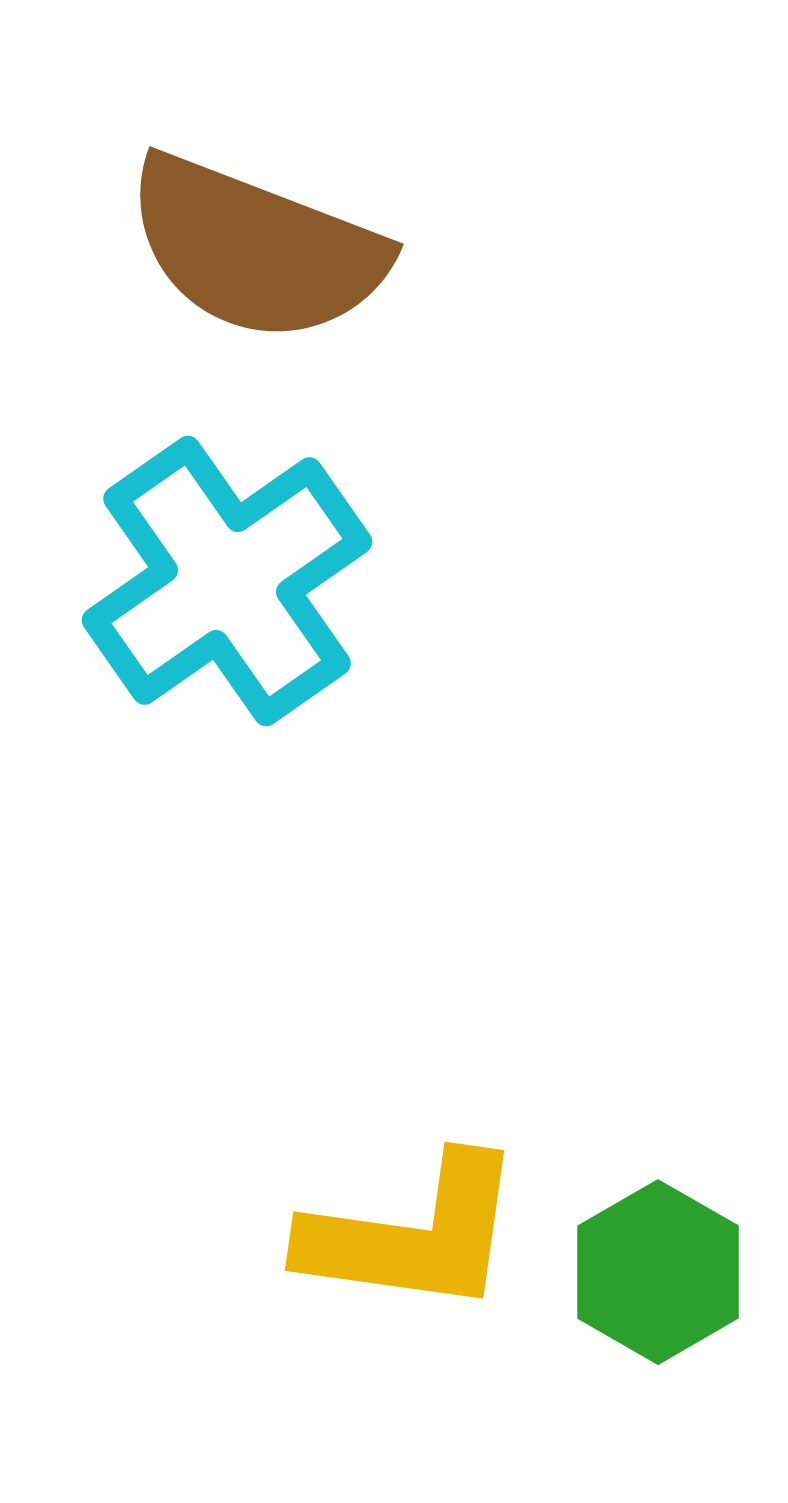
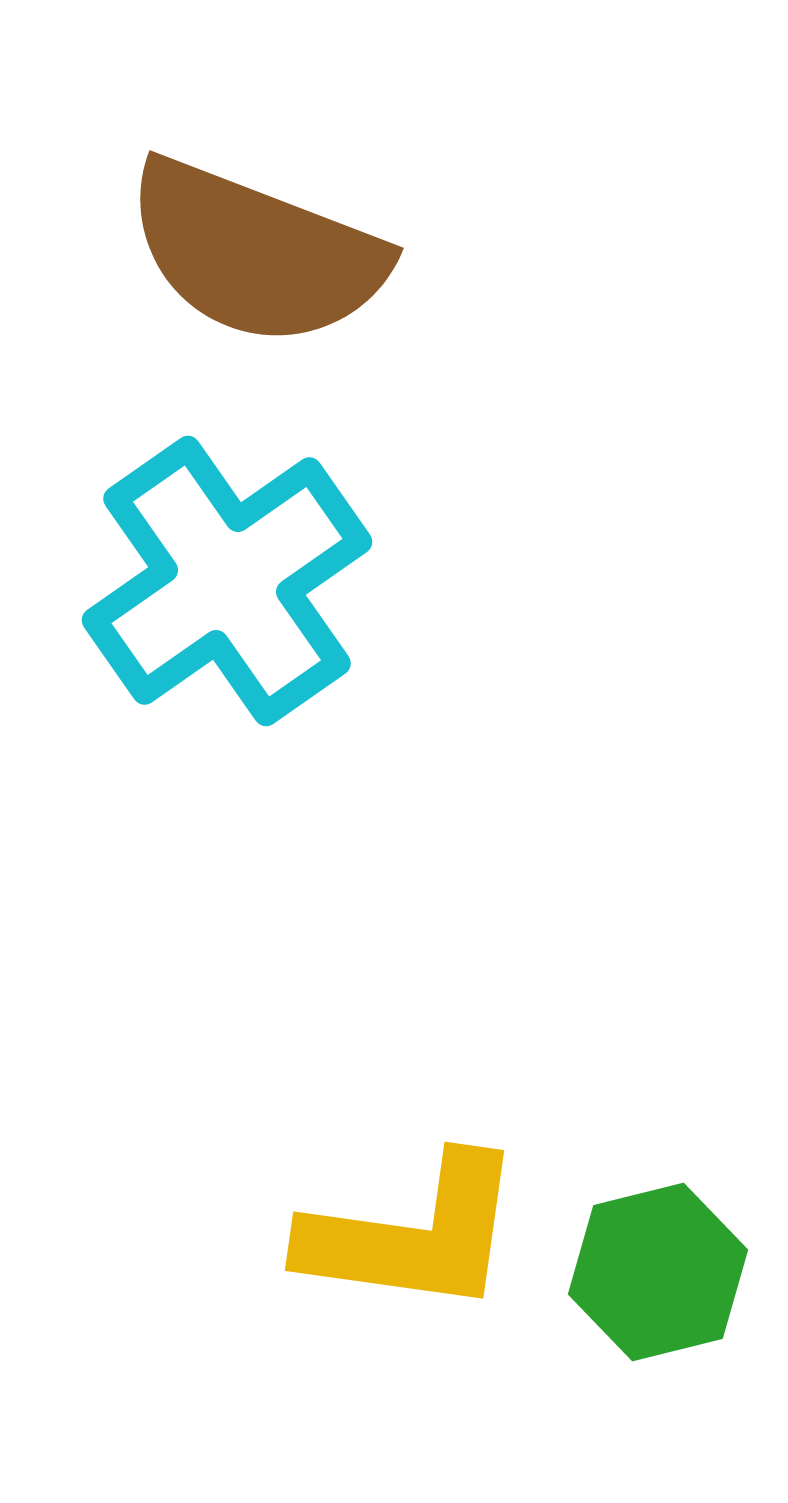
brown semicircle: moved 4 px down
green hexagon: rotated 16 degrees clockwise
